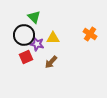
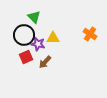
purple star: moved 1 px right
brown arrow: moved 6 px left
